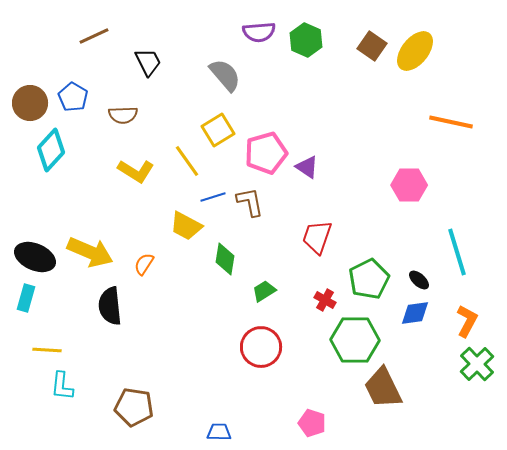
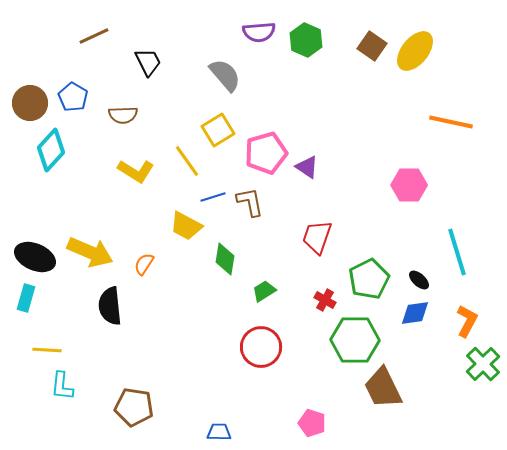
green cross at (477, 364): moved 6 px right
